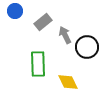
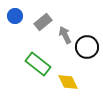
blue circle: moved 5 px down
green rectangle: rotated 50 degrees counterclockwise
